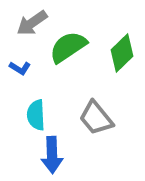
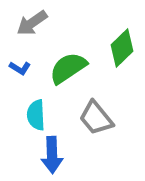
green semicircle: moved 21 px down
green diamond: moved 5 px up
